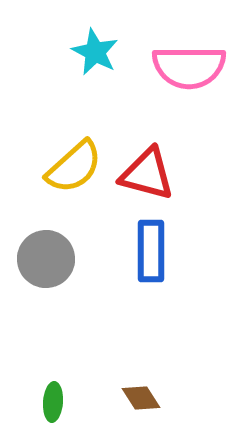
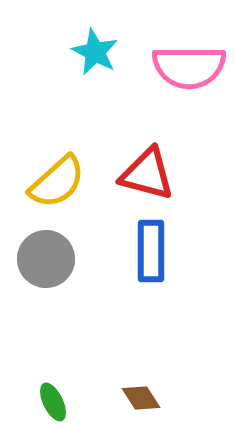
yellow semicircle: moved 17 px left, 15 px down
green ellipse: rotated 30 degrees counterclockwise
